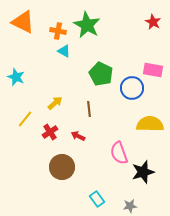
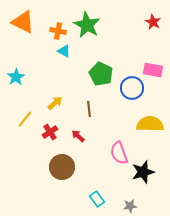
cyan star: rotated 18 degrees clockwise
red arrow: rotated 16 degrees clockwise
